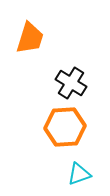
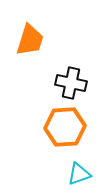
orange trapezoid: moved 2 px down
black cross: rotated 20 degrees counterclockwise
